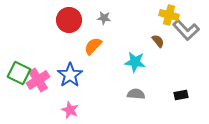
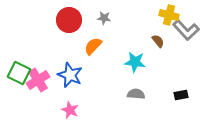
blue star: rotated 15 degrees counterclockwise
